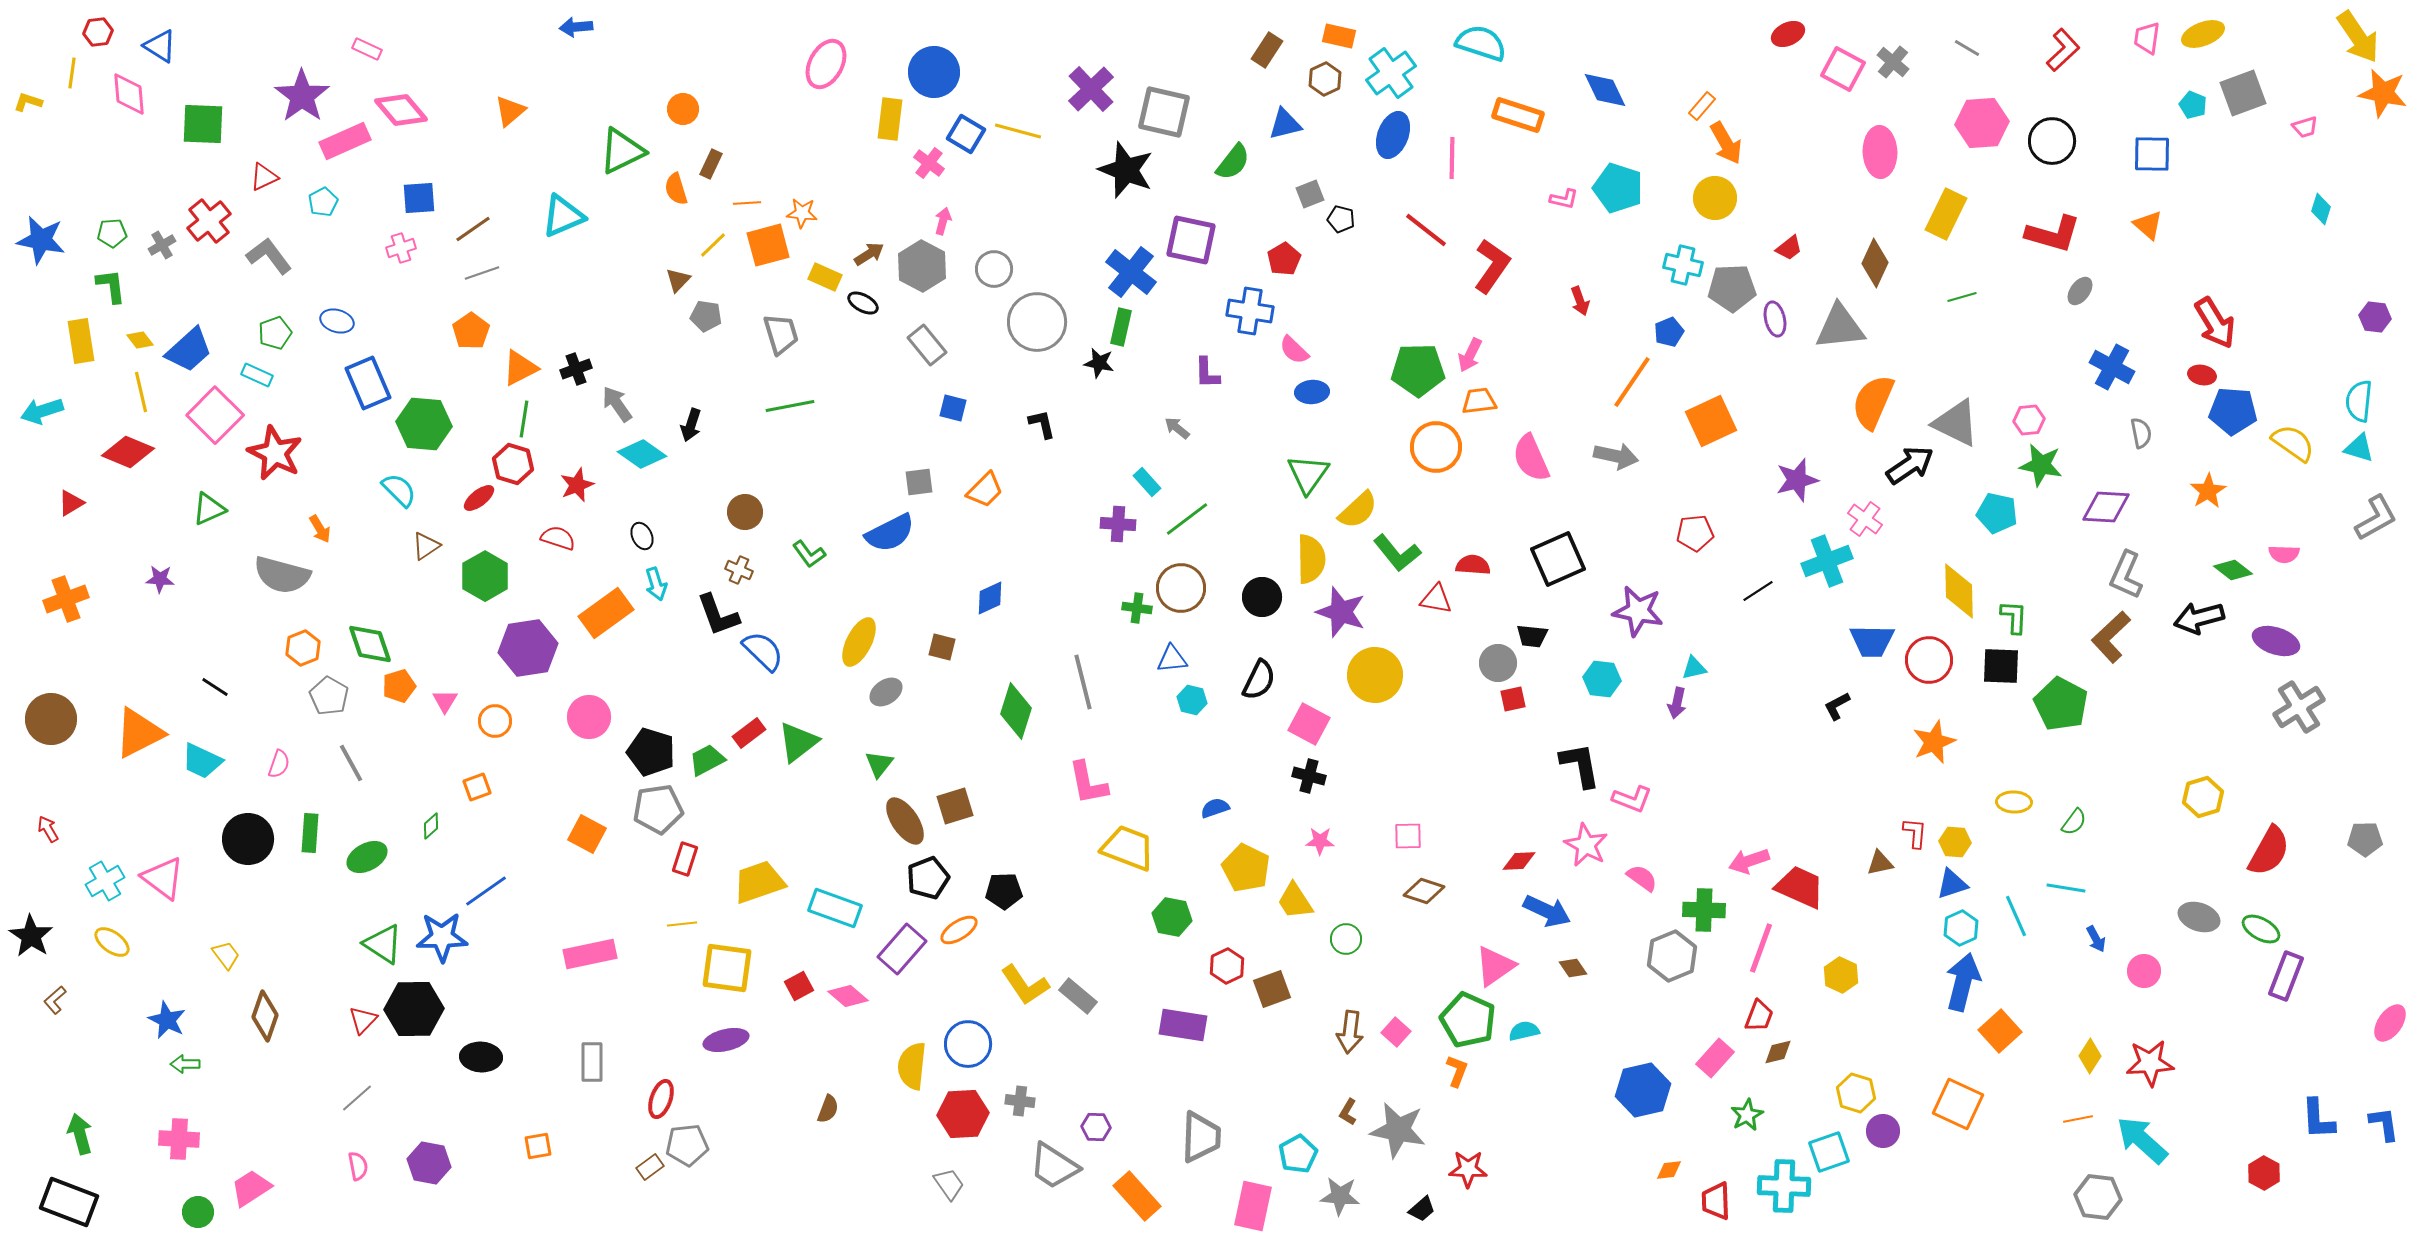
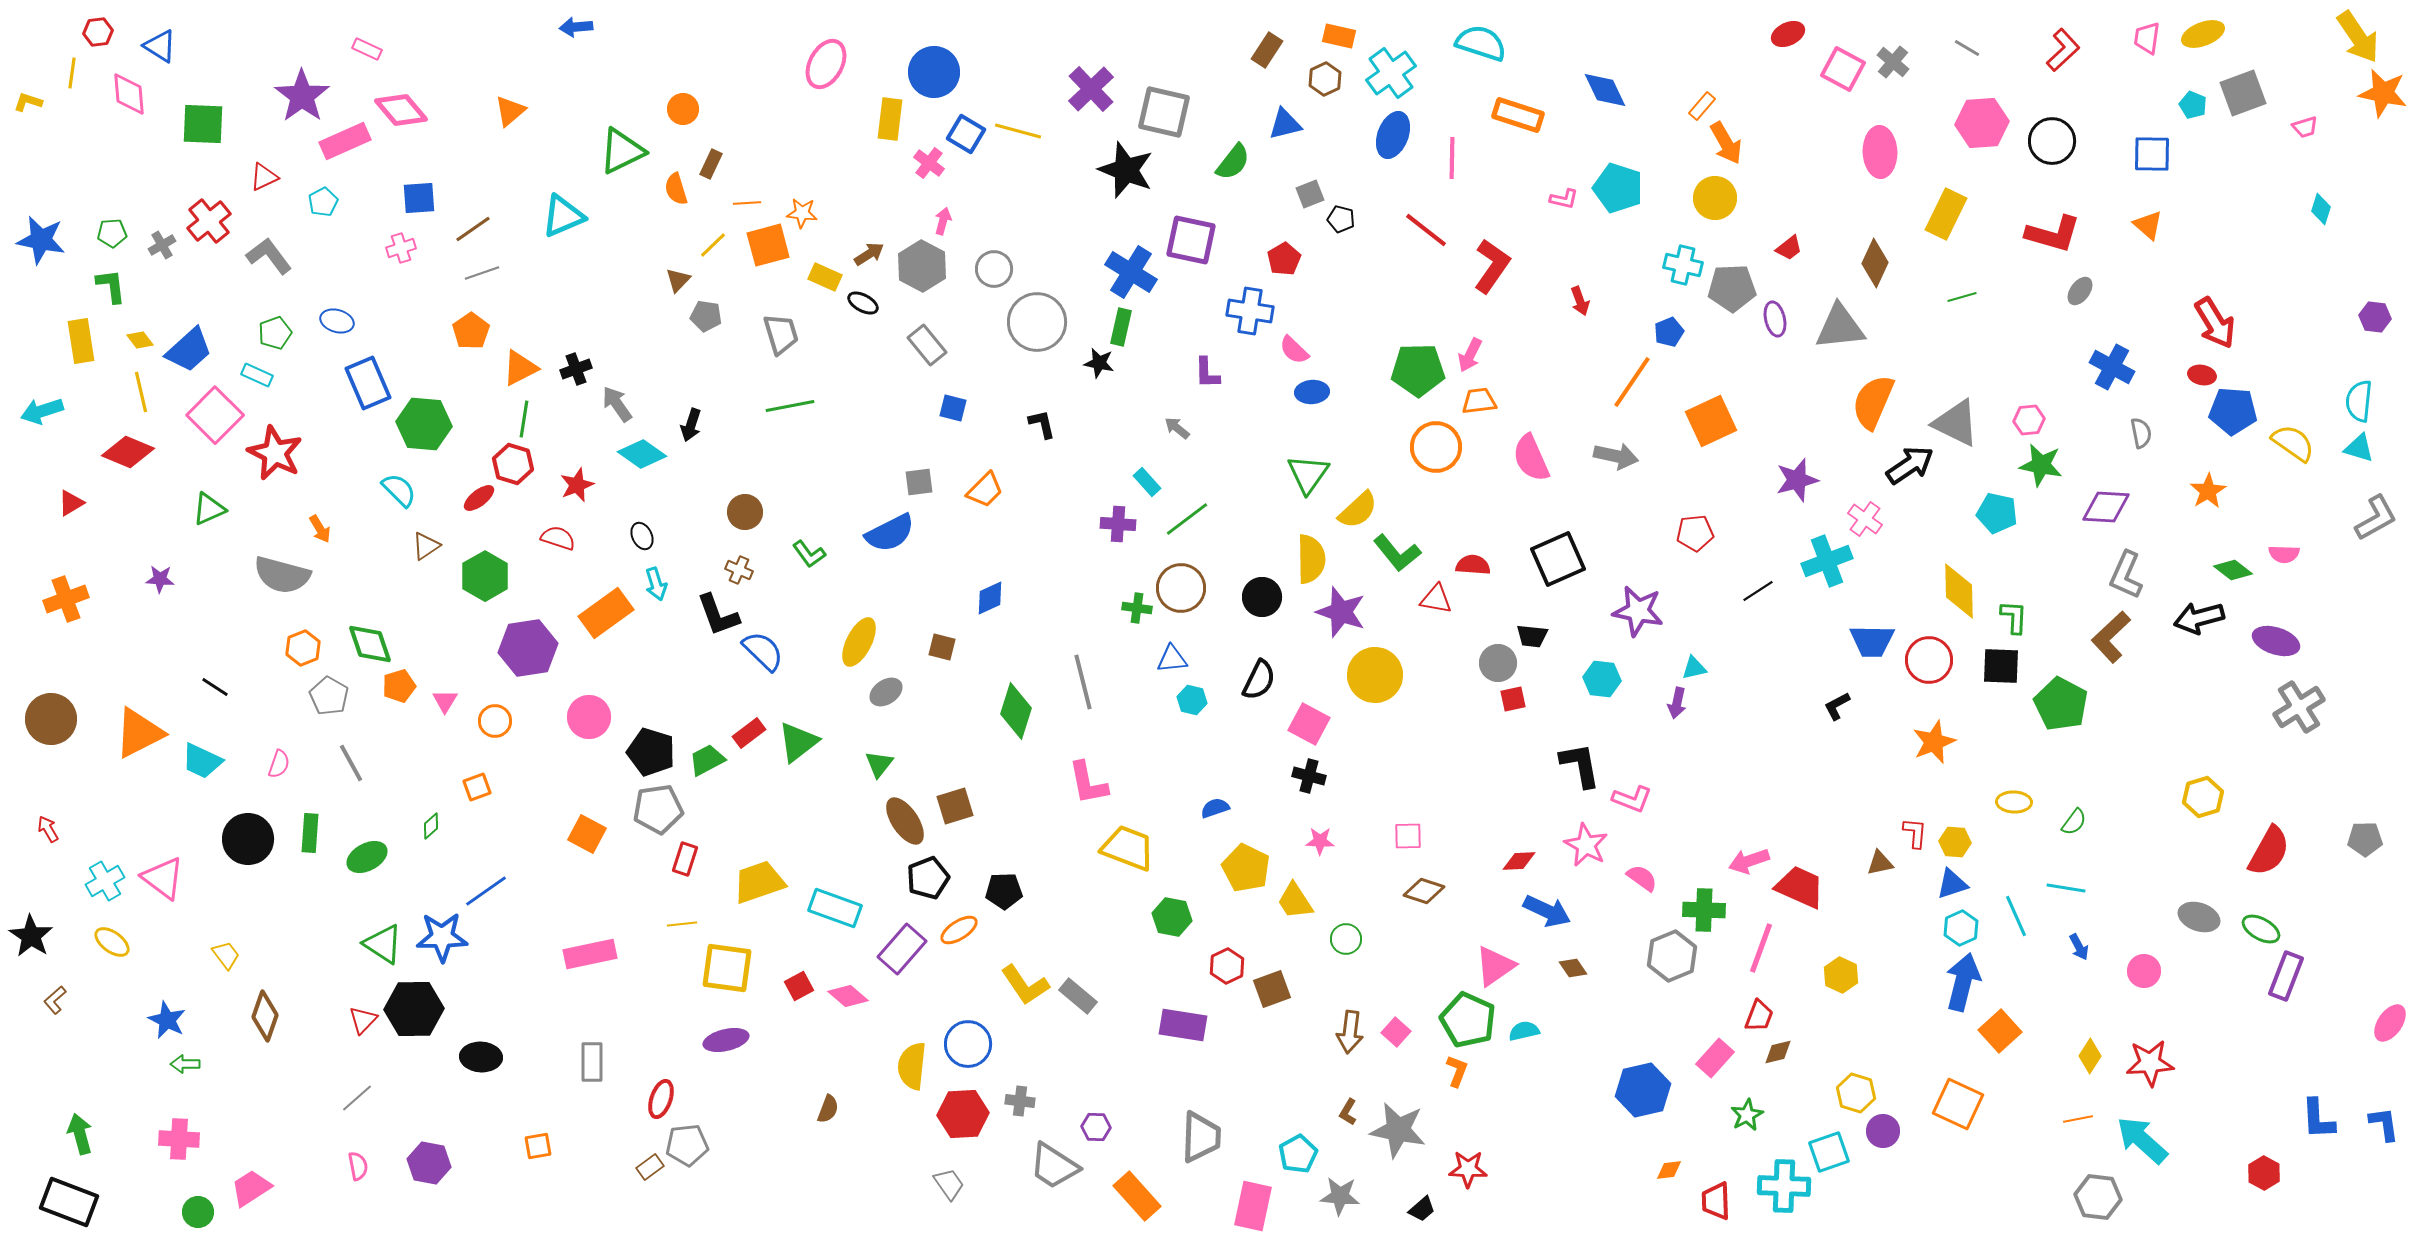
blue cross at (1131, 272): rotated 6 degrees counterclockwise
blue arrow at (2096, 939): moved 17 px left, 8 px down
